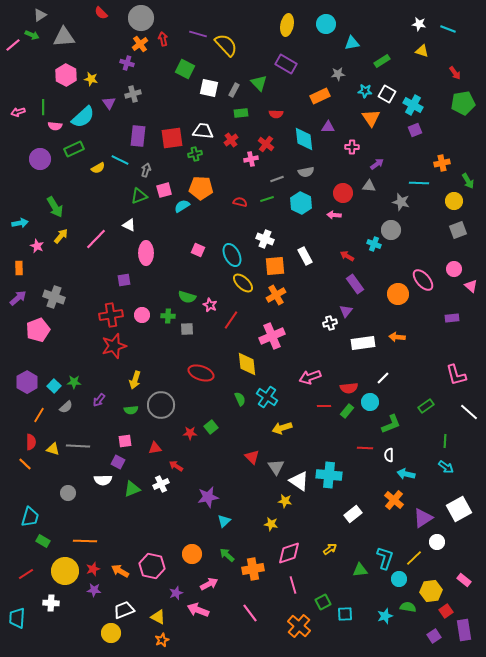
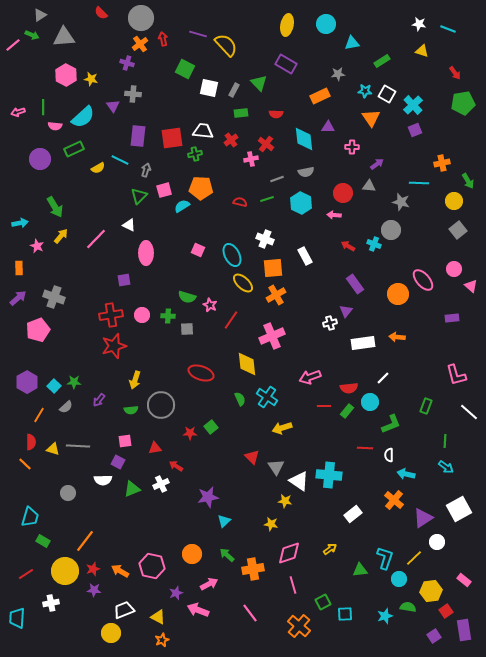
gray cross at (133, 94): rotated 21 degrees clockwise
purple triangle at (109, 103): moved 4 px right, 3 px down
cyan cross at (413, 105): rotated 18 degrees clockwise
green triangle at (139, 196): rotated 24 degrees counterclockwise
gray square at (458, 230): rotated 18 degrees counterclockwise
red arrow at (347, 256): moved 1 px right, 10 px up
orange square at (275, 266): moved 2 px left, 2 px down
green rectangle at (426, 406): rotated 35 degrees counterclockwise
orange line at (85, 541): rotated 55 degrees counterclockwise
white cross at (51, 603): rotated 14 degrees counterclockwise
